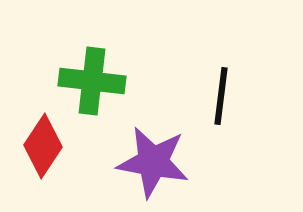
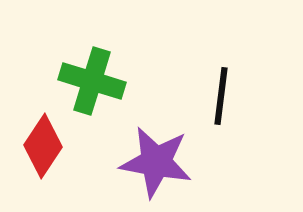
green cross: rotated 10 degrees clockwise
purple star: moved 3 px right
